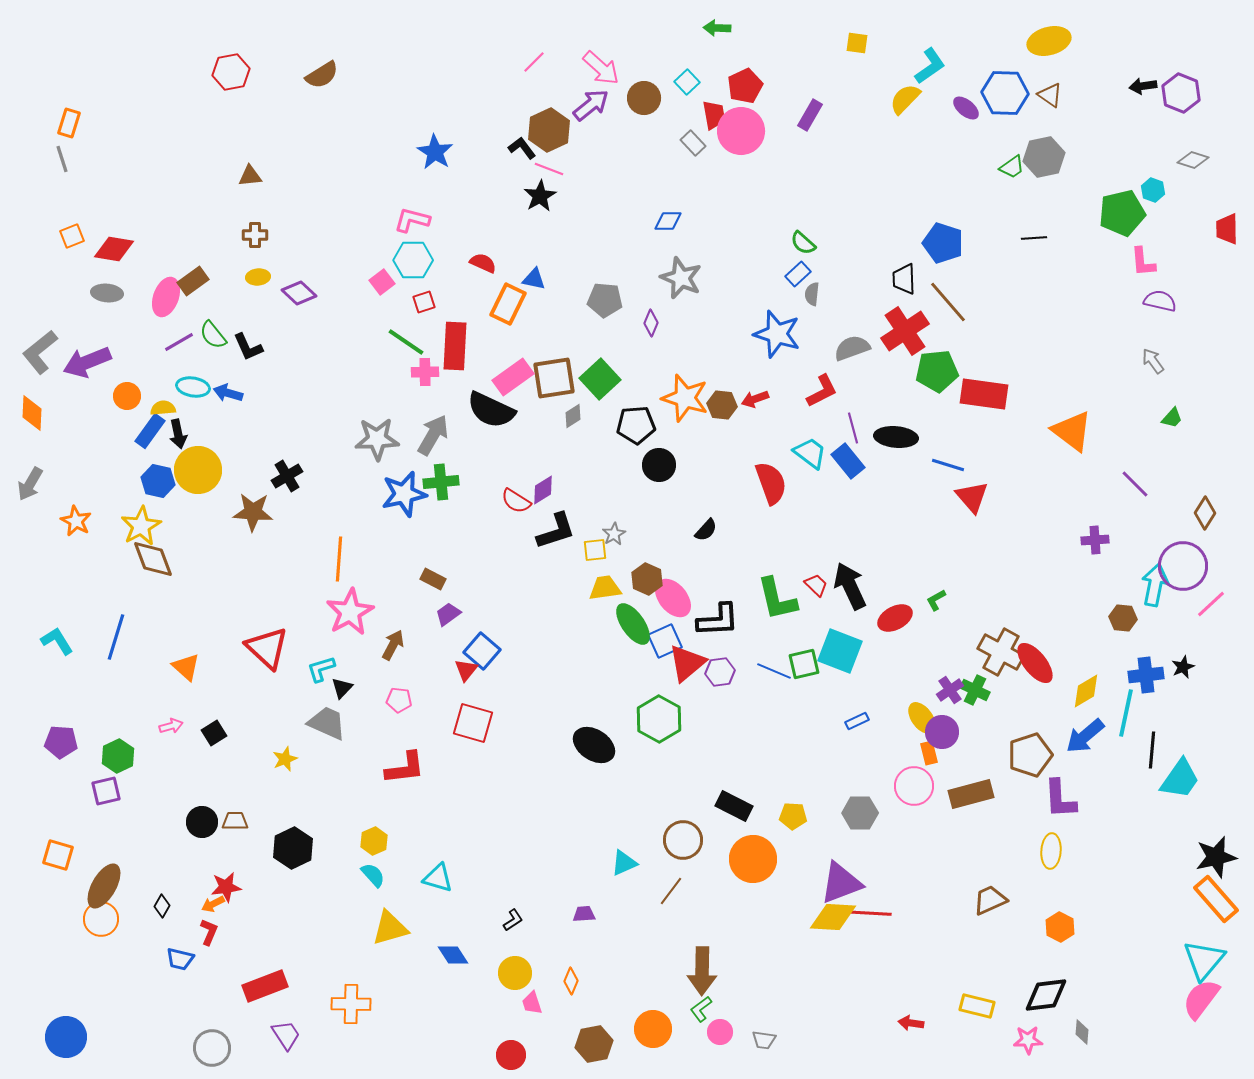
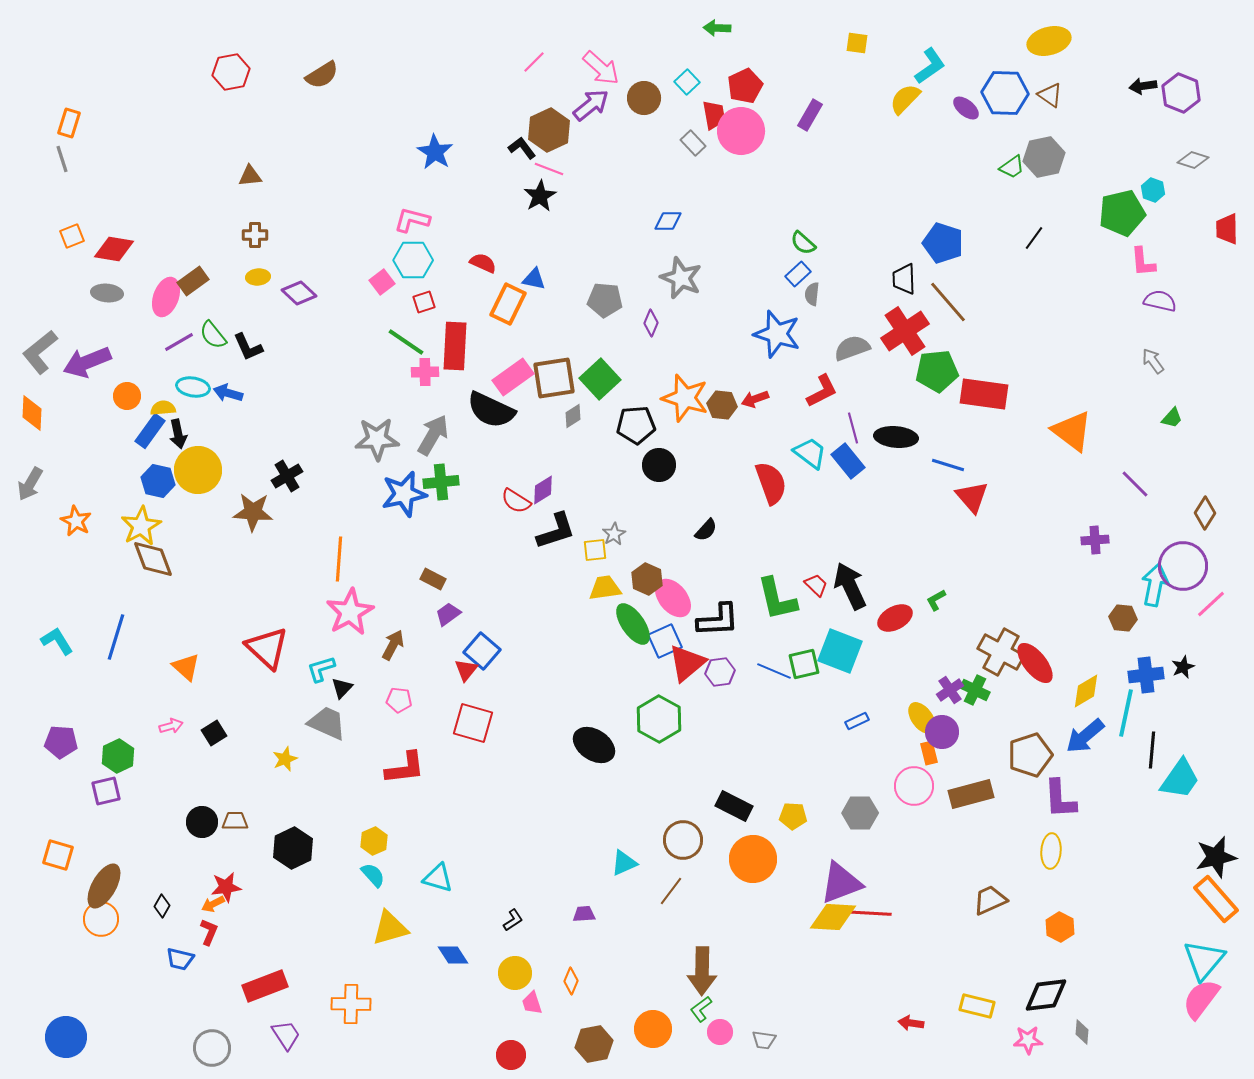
black line at (1034, 238): rotated 50 degrees counterclockwise
